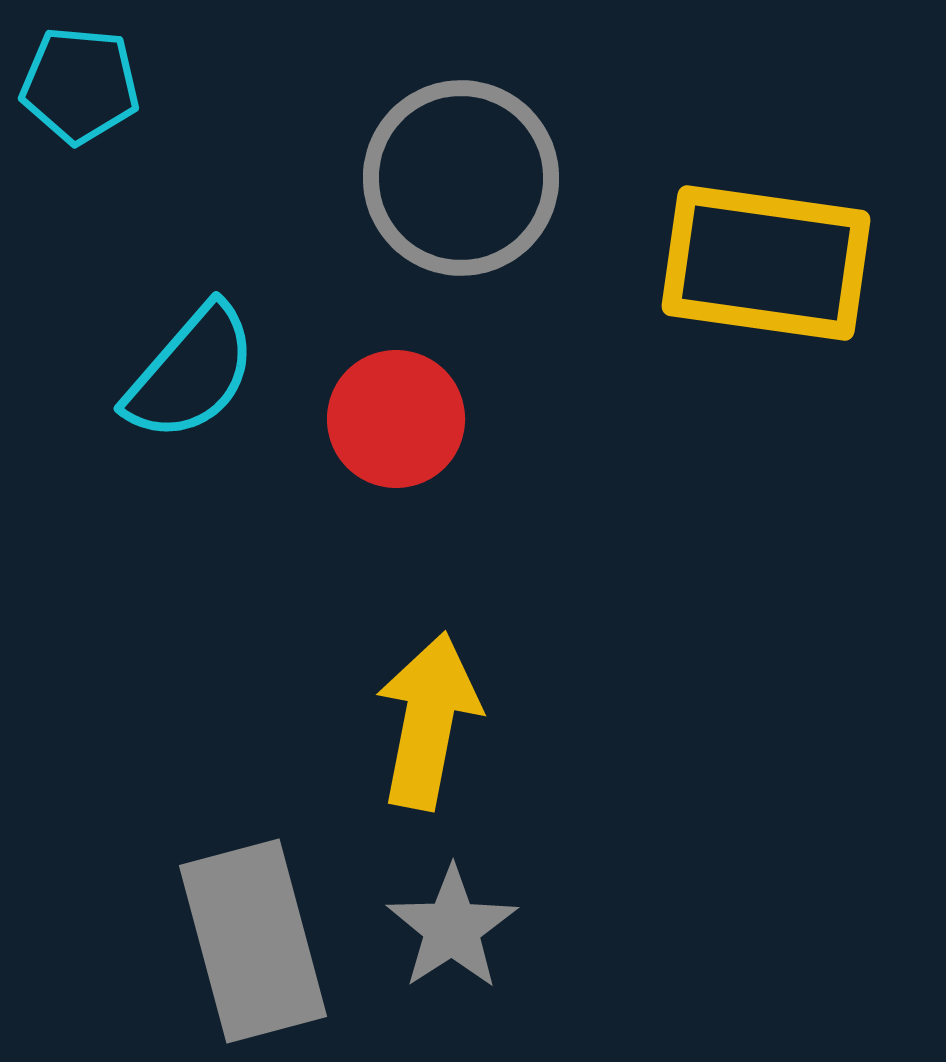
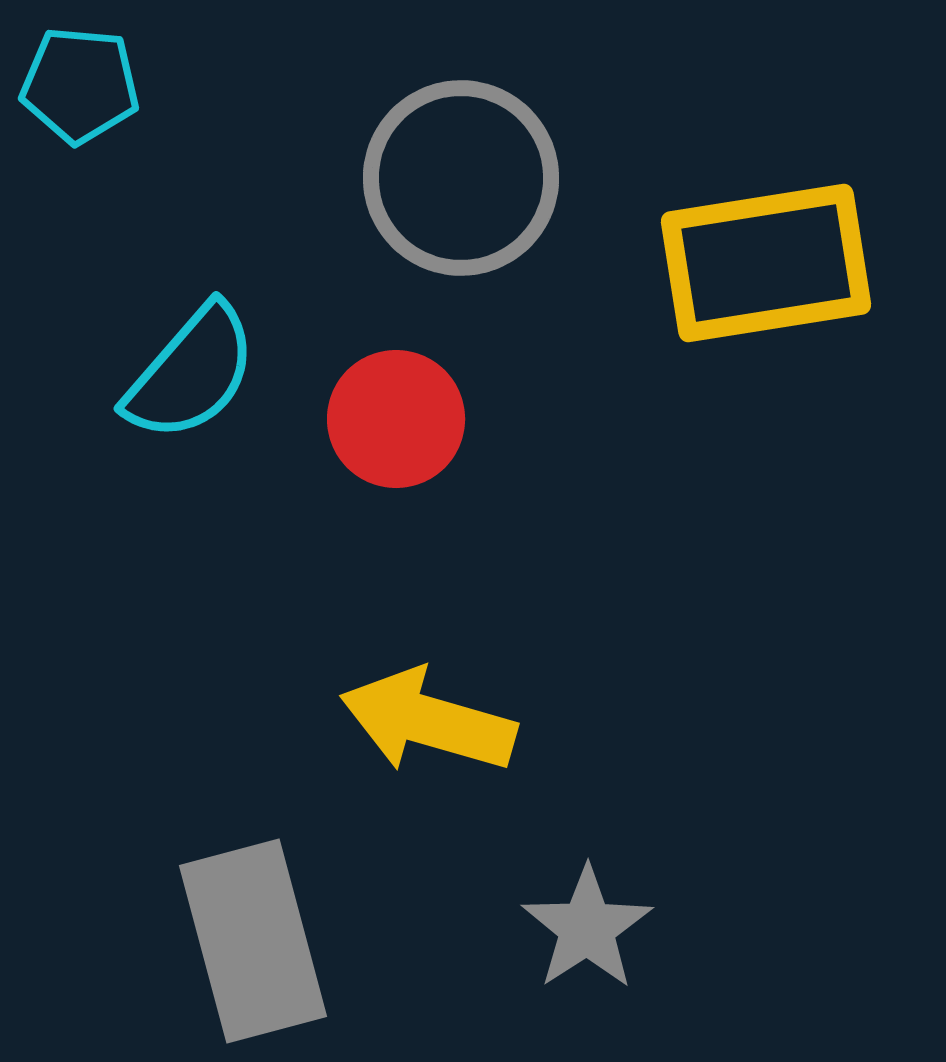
yellow rectangle: rotated 17 degrees counterclockwise
yellow arrow: rotated 85 degrees counterclockwise
gray star: moved 135 px right
